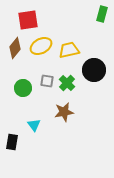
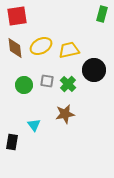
red square: moved 11 px left, 4 px up
brown diamond: rotated 45 degrees counterclockwise
green cross: moved 1 px right, 1 px down
green circle: moved 1 px right, 3 px up
brown star: moved 1 px right, 2 px down
